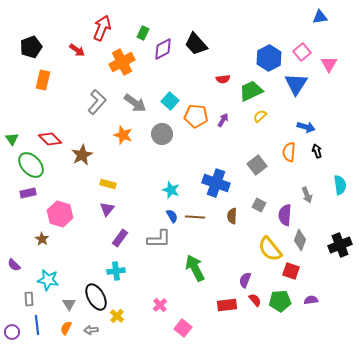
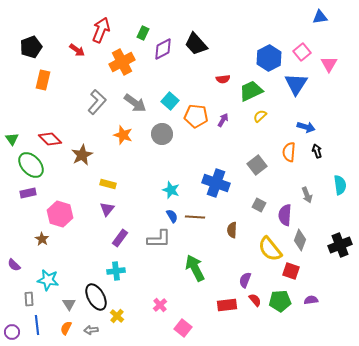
red arrow at (102, 28): moved 1 px left, 2 px down
brown semicircle at (232, 216): moved 14 px down
